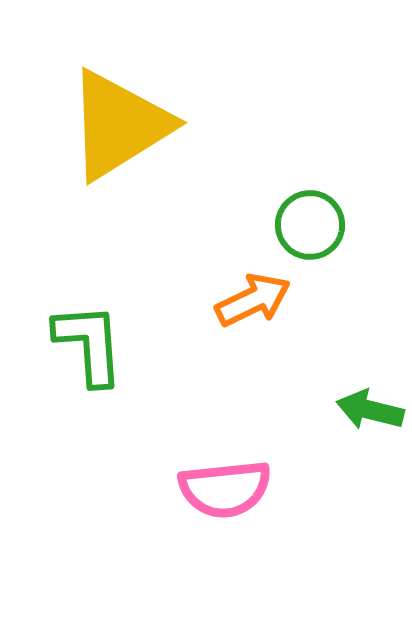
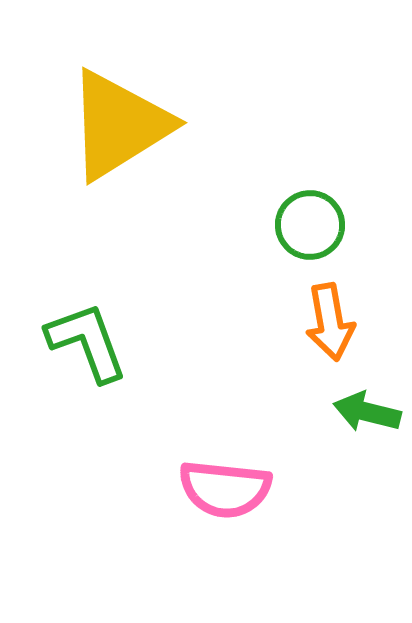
orange arrow: moved 77 px right, 22 px down; rotated 106 degrees clockwise
green L-shape: moved 2 px left, 2 px up; rotated 16 degrees counterclockwise
green arrow: moved 3 px left, 2 px down
pink semicircle: rotated 12 degrees clockwise
